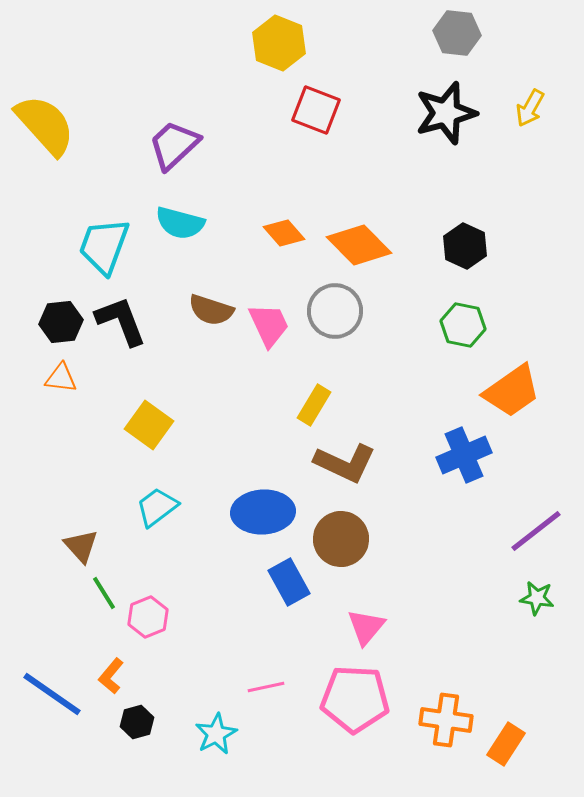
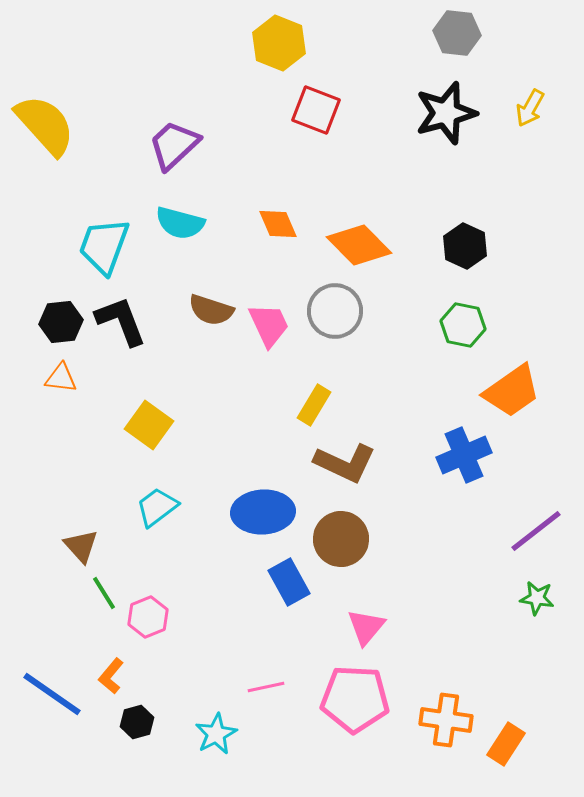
orange diamond at (284, 233): moved 6 px left, 9 px up; rotated 18 degrees clockwise
